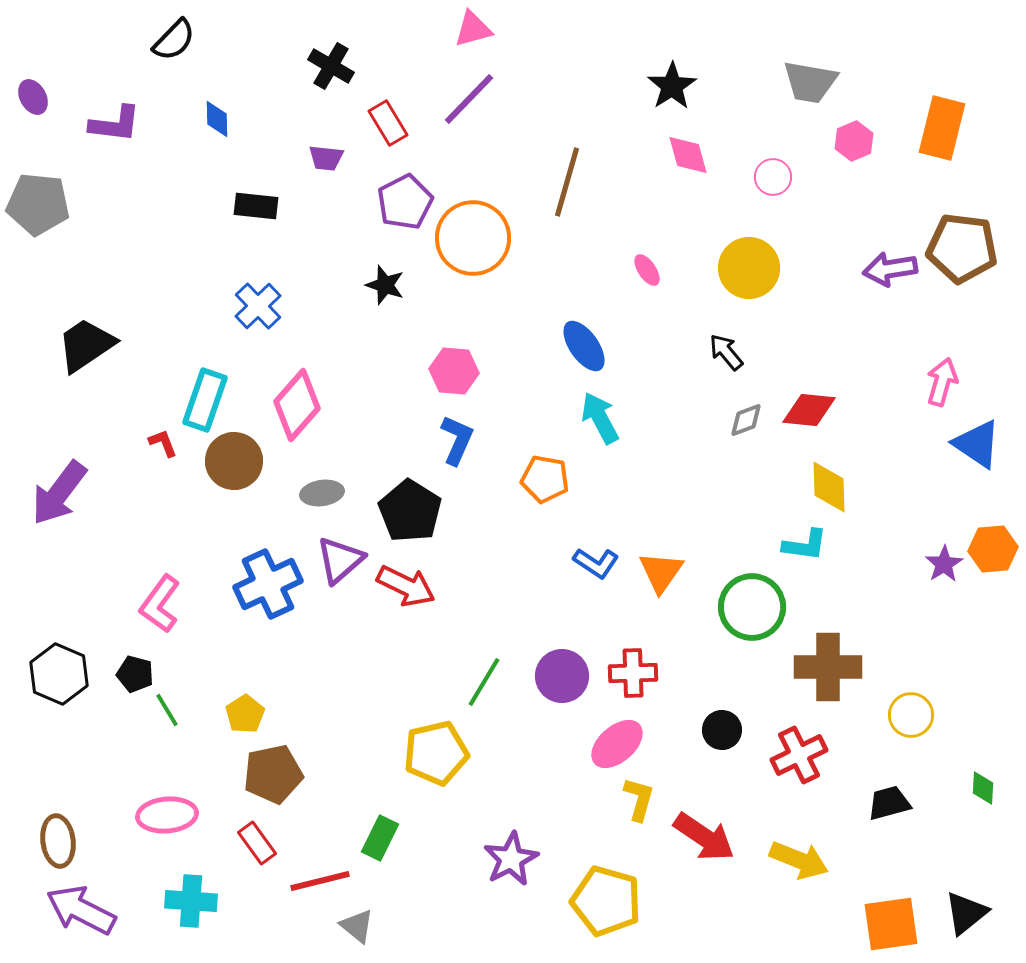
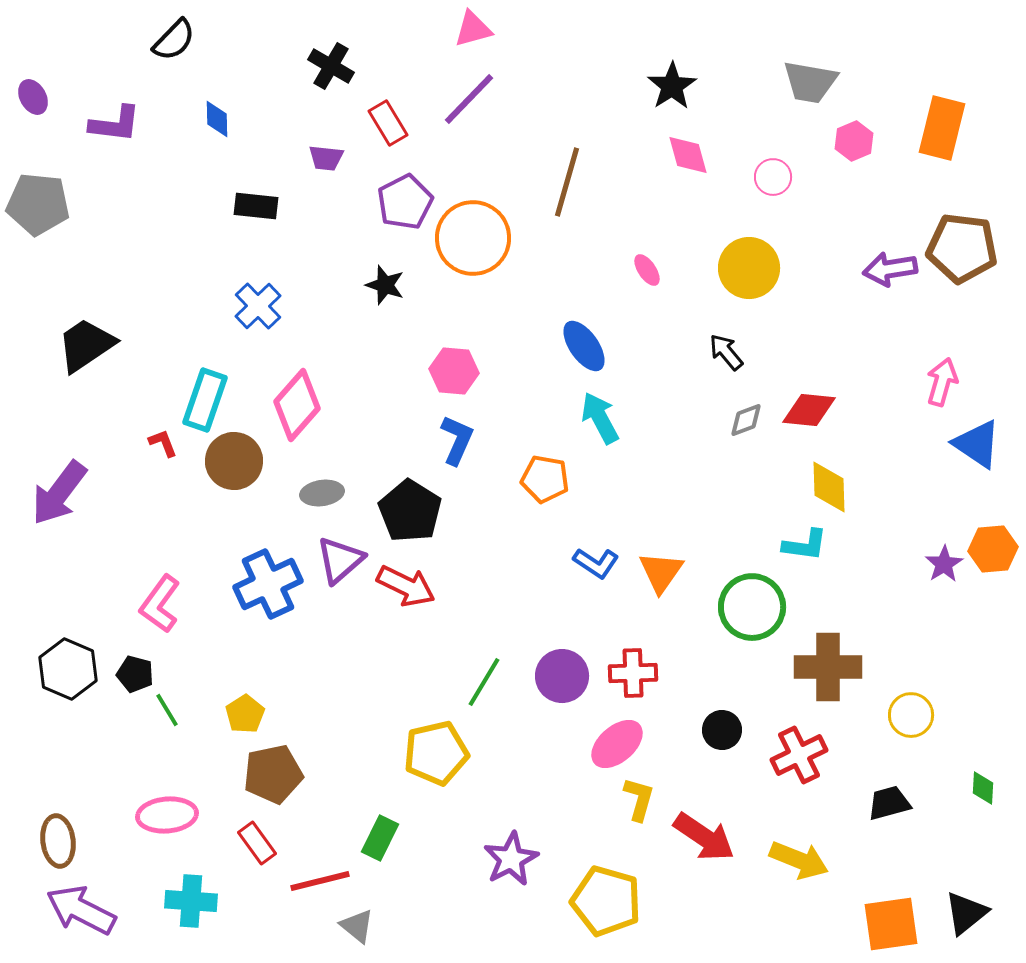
black hexagon at (59, 674): moved 9 px right, 5 px up
